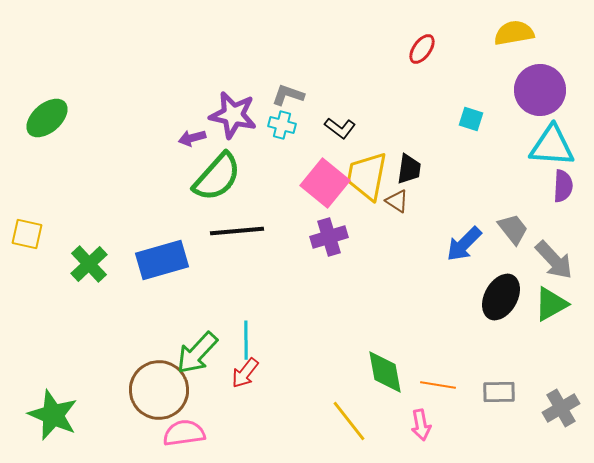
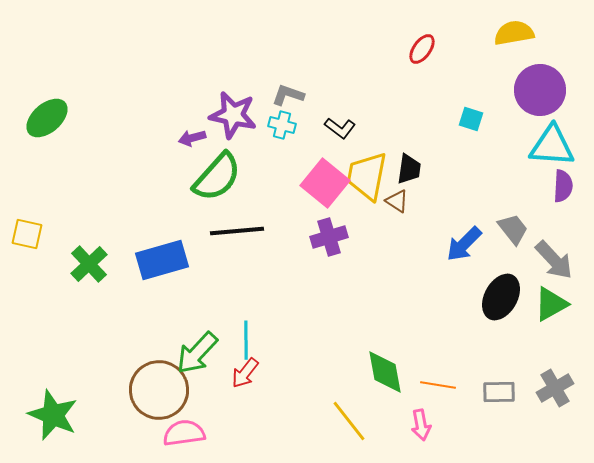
gray cross: moved 6 px left, 20 px up
